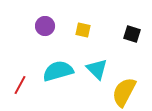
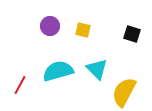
purple circle: moved 5 px right
